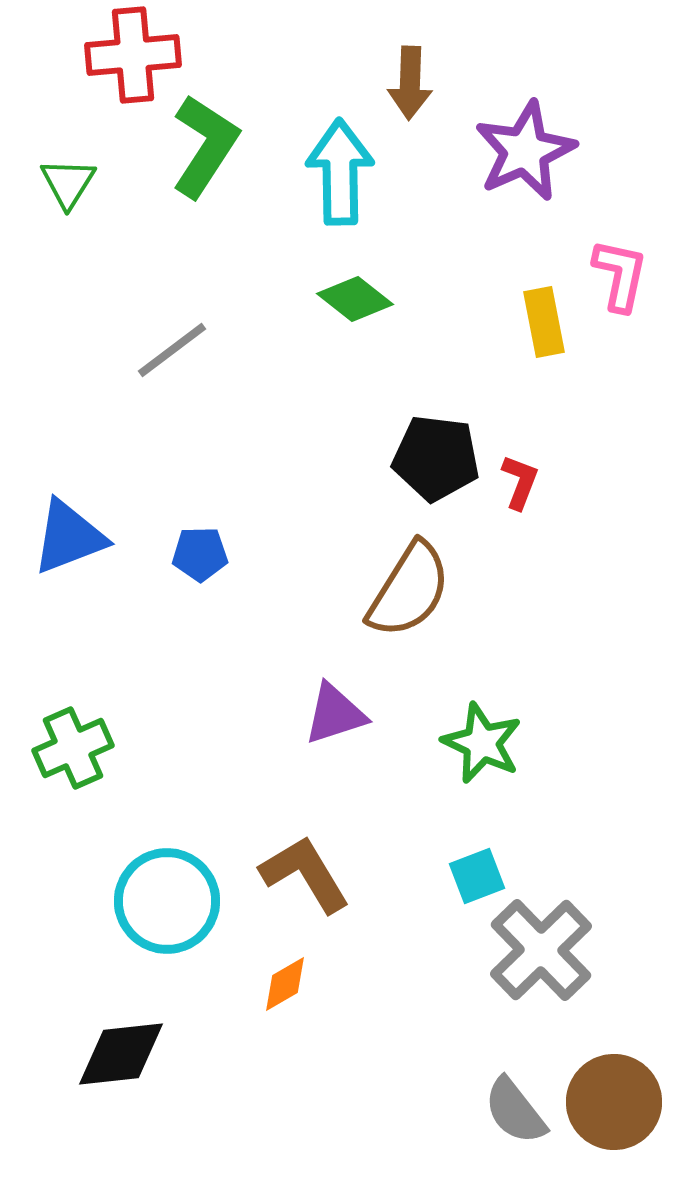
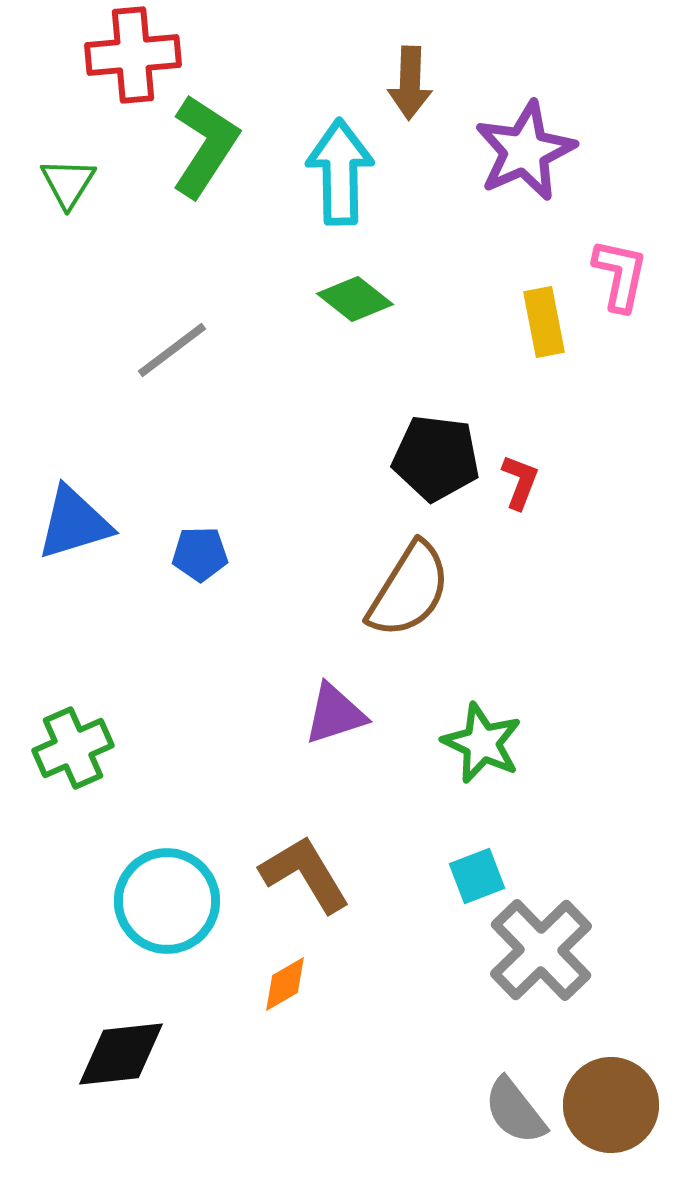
blue triangle: moved 5 px right, 14 px up; rotated 4 degrees clockwise
brown circle: moved 3 px left, 3 px down
